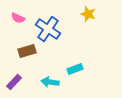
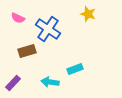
purple rectangle: moved 1 px left, 1 px down
